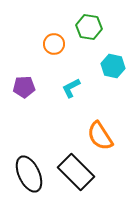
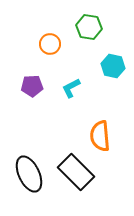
orange circle: moved 4 px left
purple pentagon: moved 8 px right, 1 px up
orange semicircle: rotated 28 degrees clockwise
